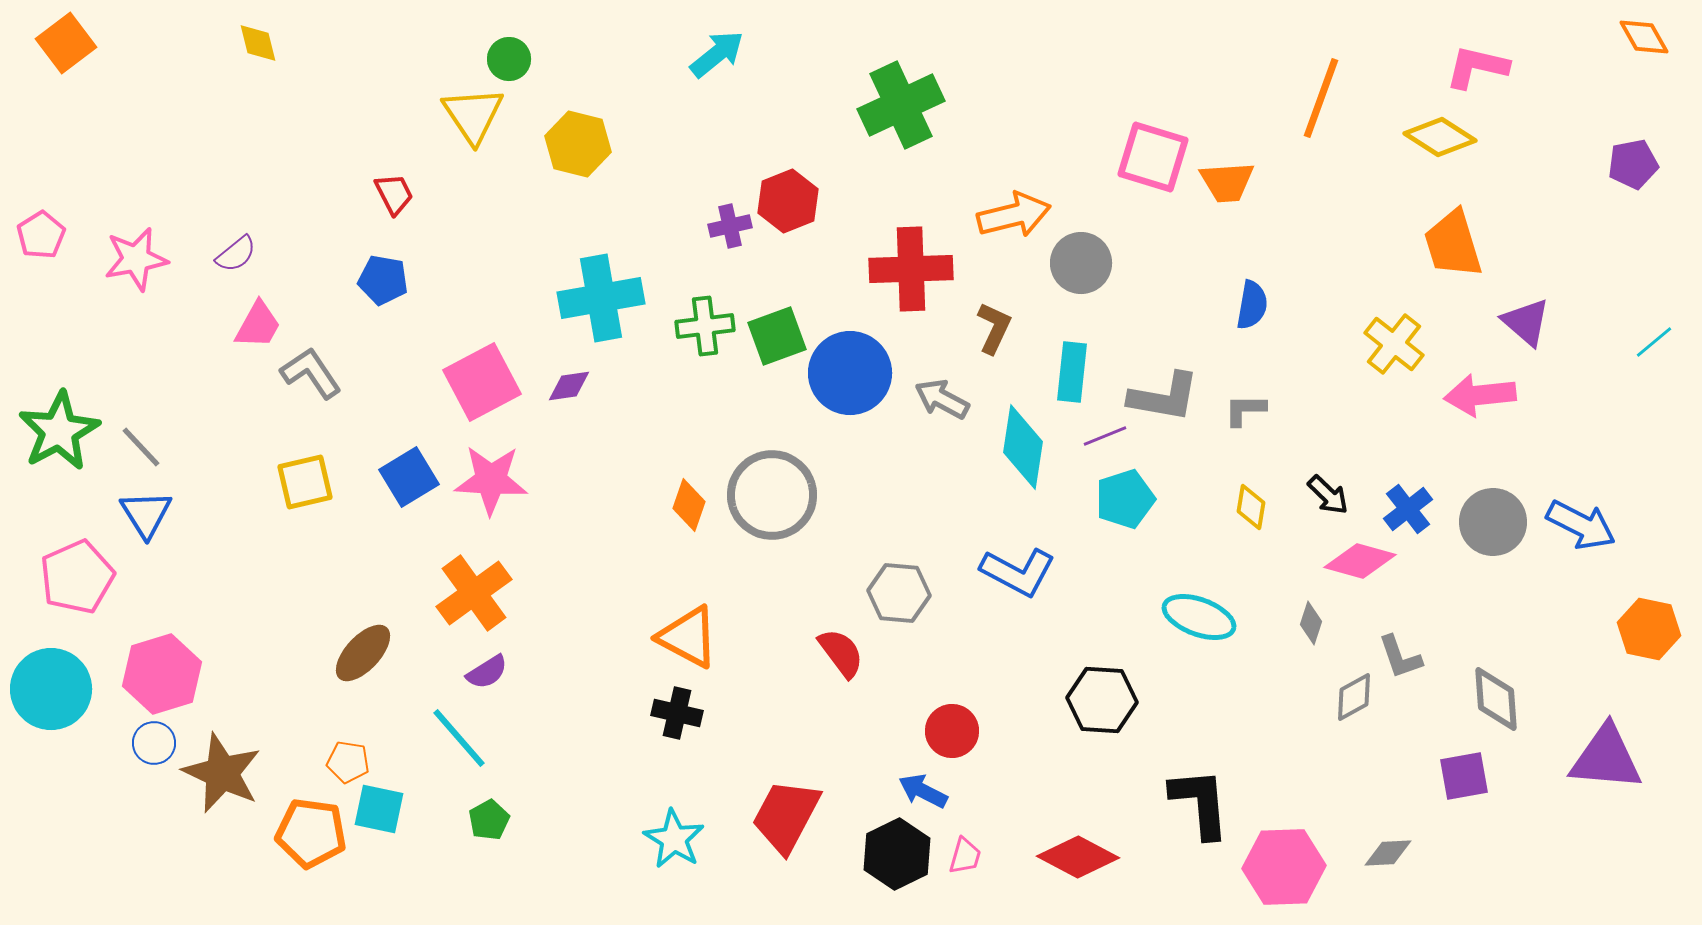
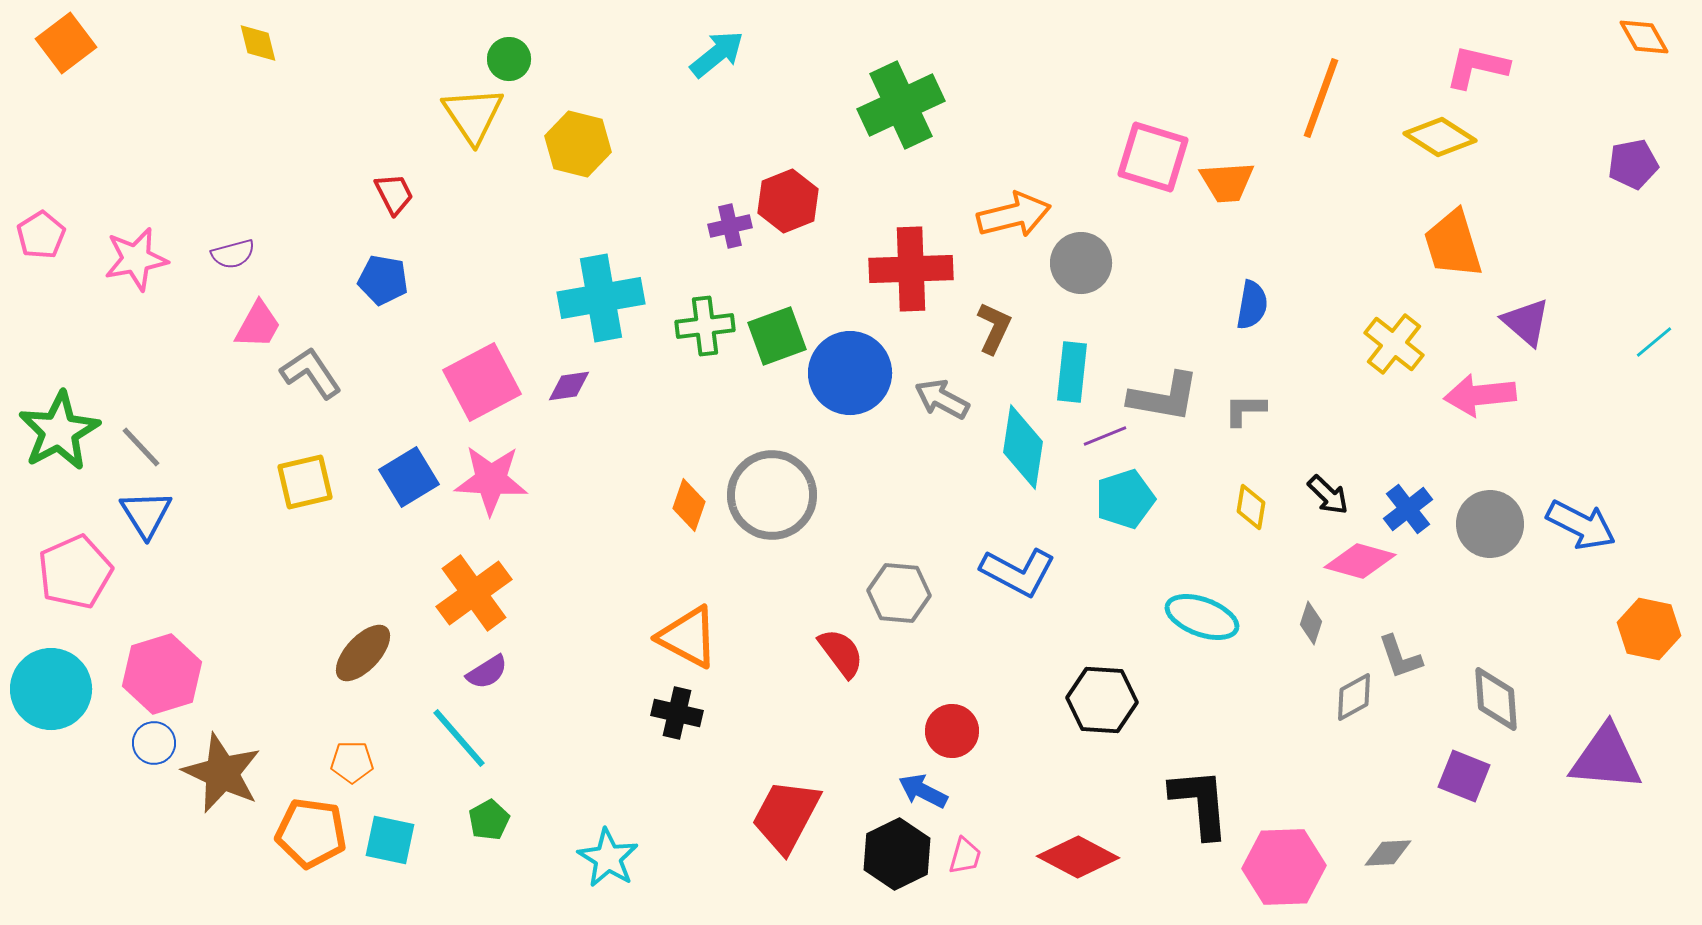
purple semicircle at (236, 254): moved 3 px left; rotated 24 degrees clockwise
gray circle at (1493, 522): moved 3 px left, 2 px down
pink pentagon at (77, 577): moved 2 px left, 5 px up
cyan ellipse at (1199, 617): moved 3 px right
orange pentagon at (348, 762): moved 4 px right; rotated 9 degrees counterclockwise
purple square at (1464, 776): rotated 32 degrees clockwise
cyan square at (379, 809): moved 11 px right, 31 px down
cyan star at (674, 839): moved 66 px left, 19 px down
